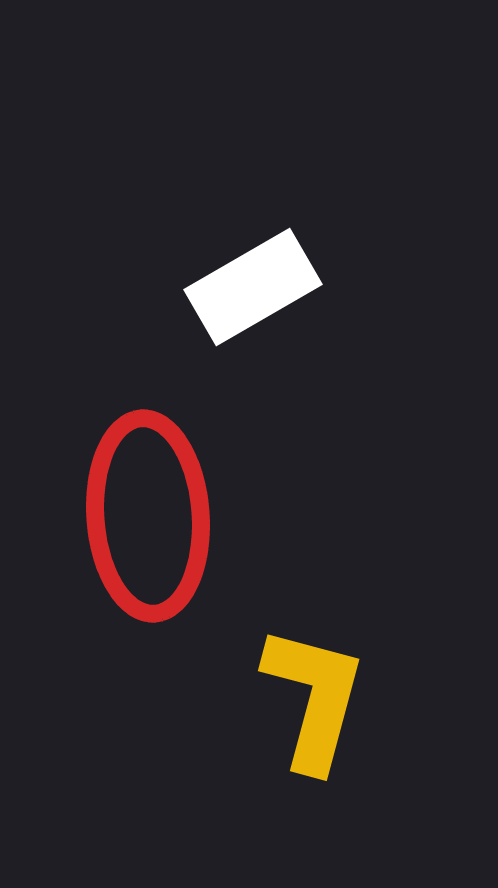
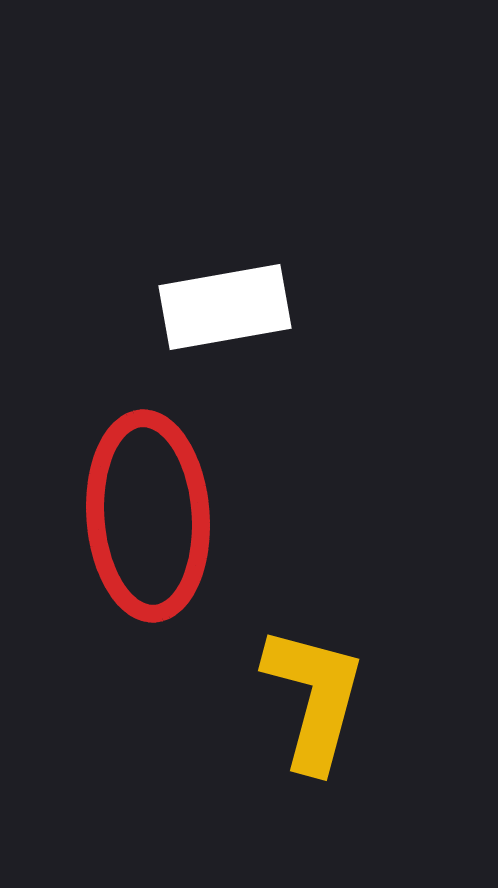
white rectangle: moved 28 px left, 20 px down; rotated 20 degrees clockwise
